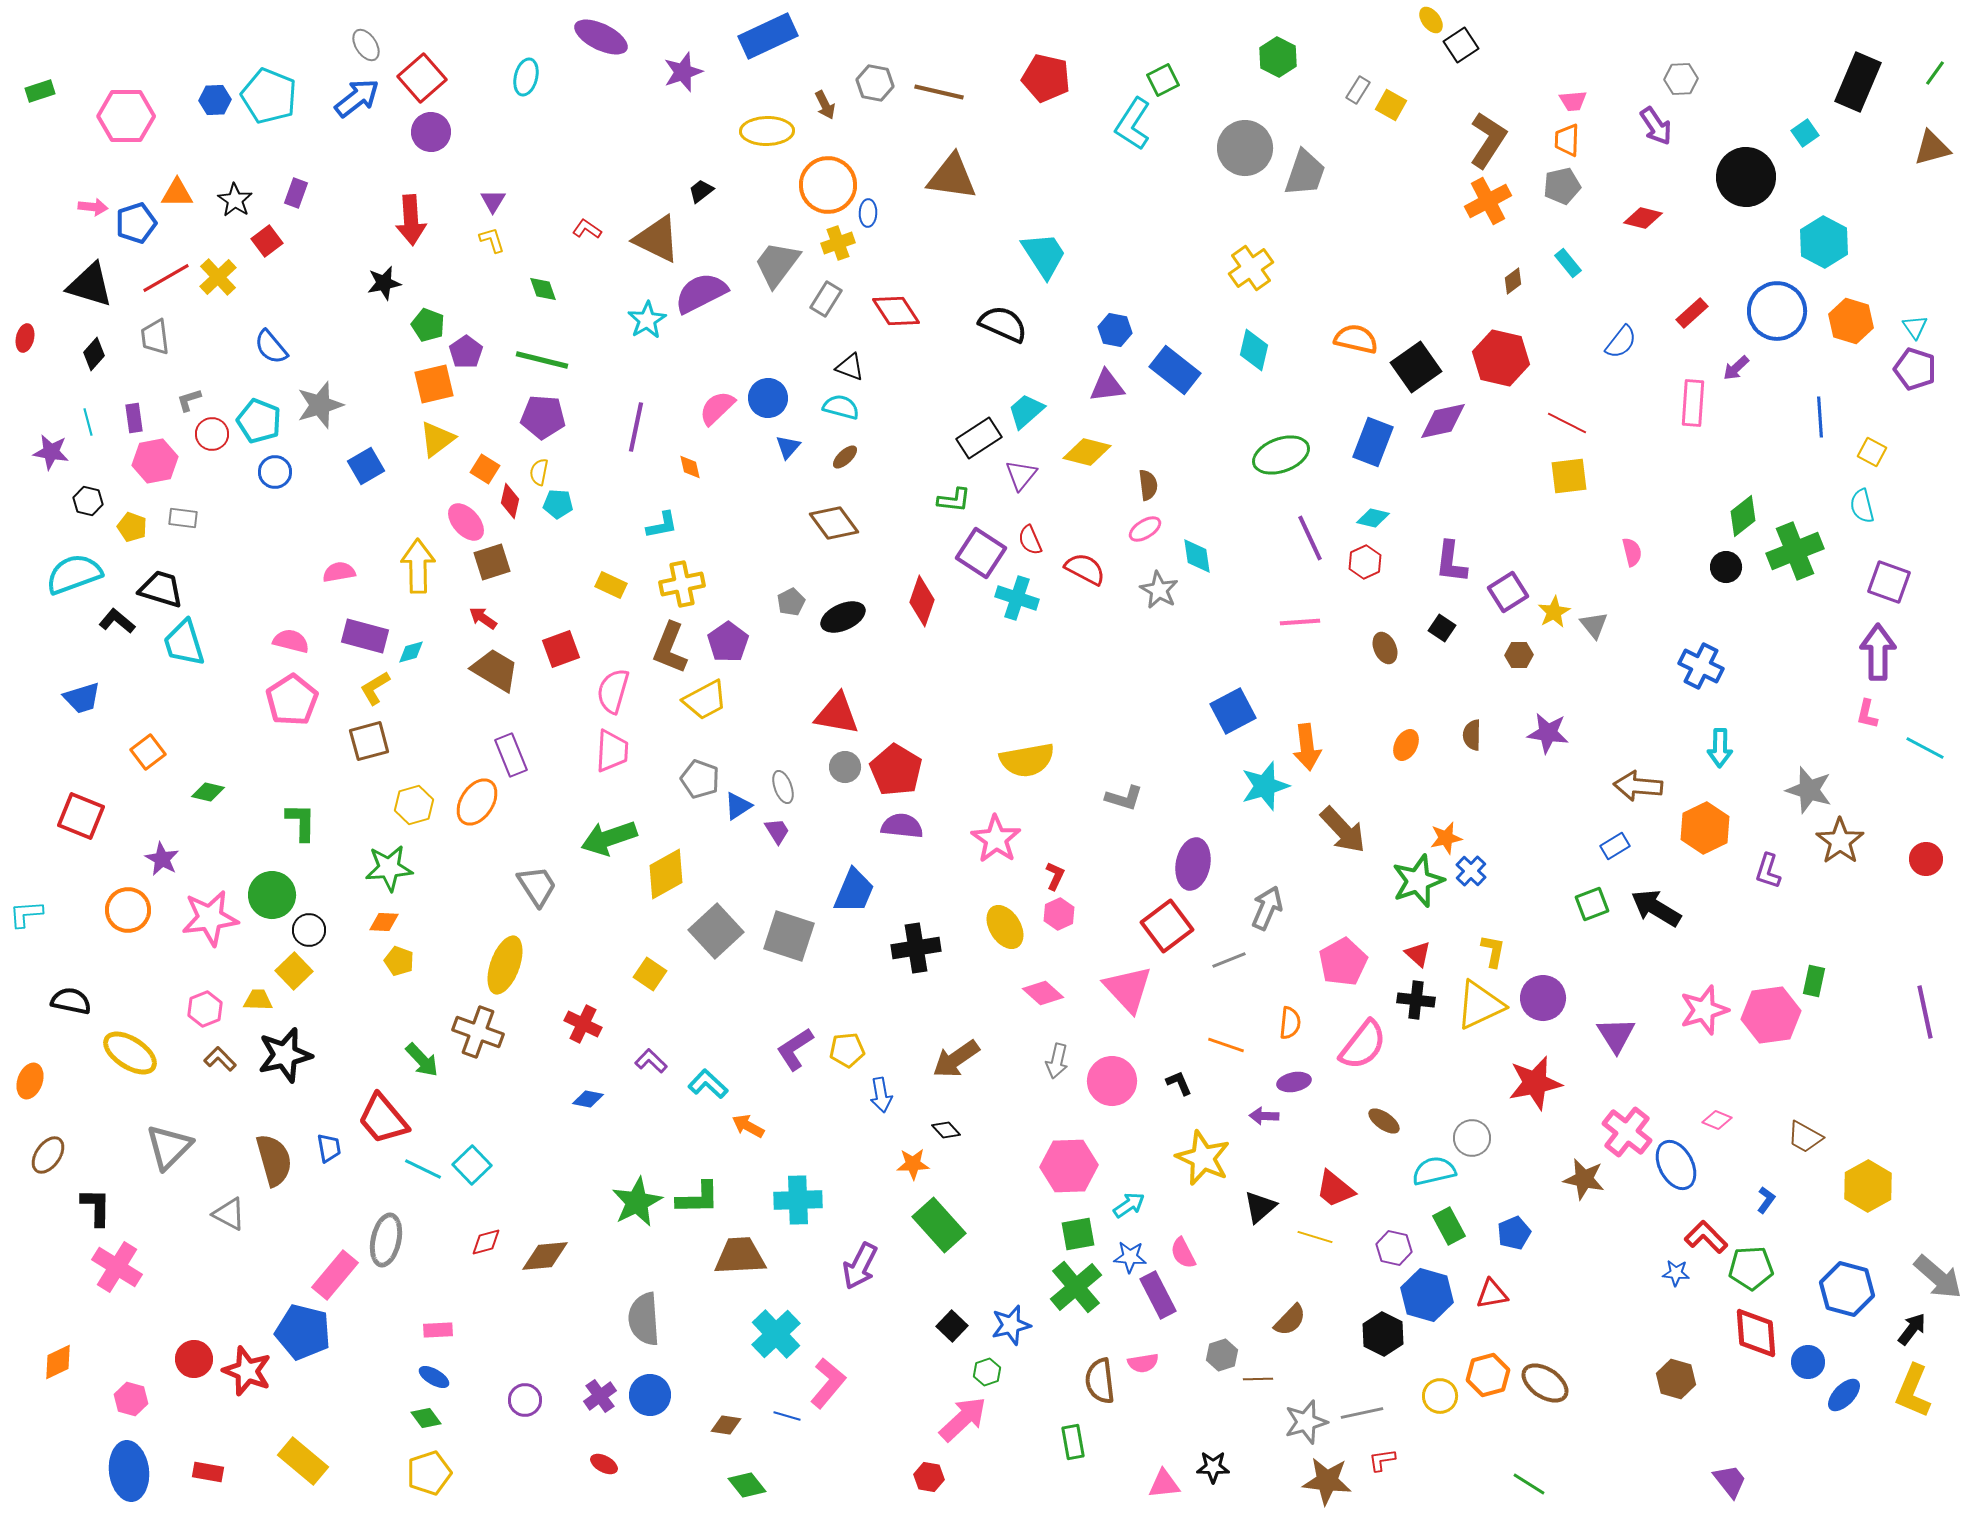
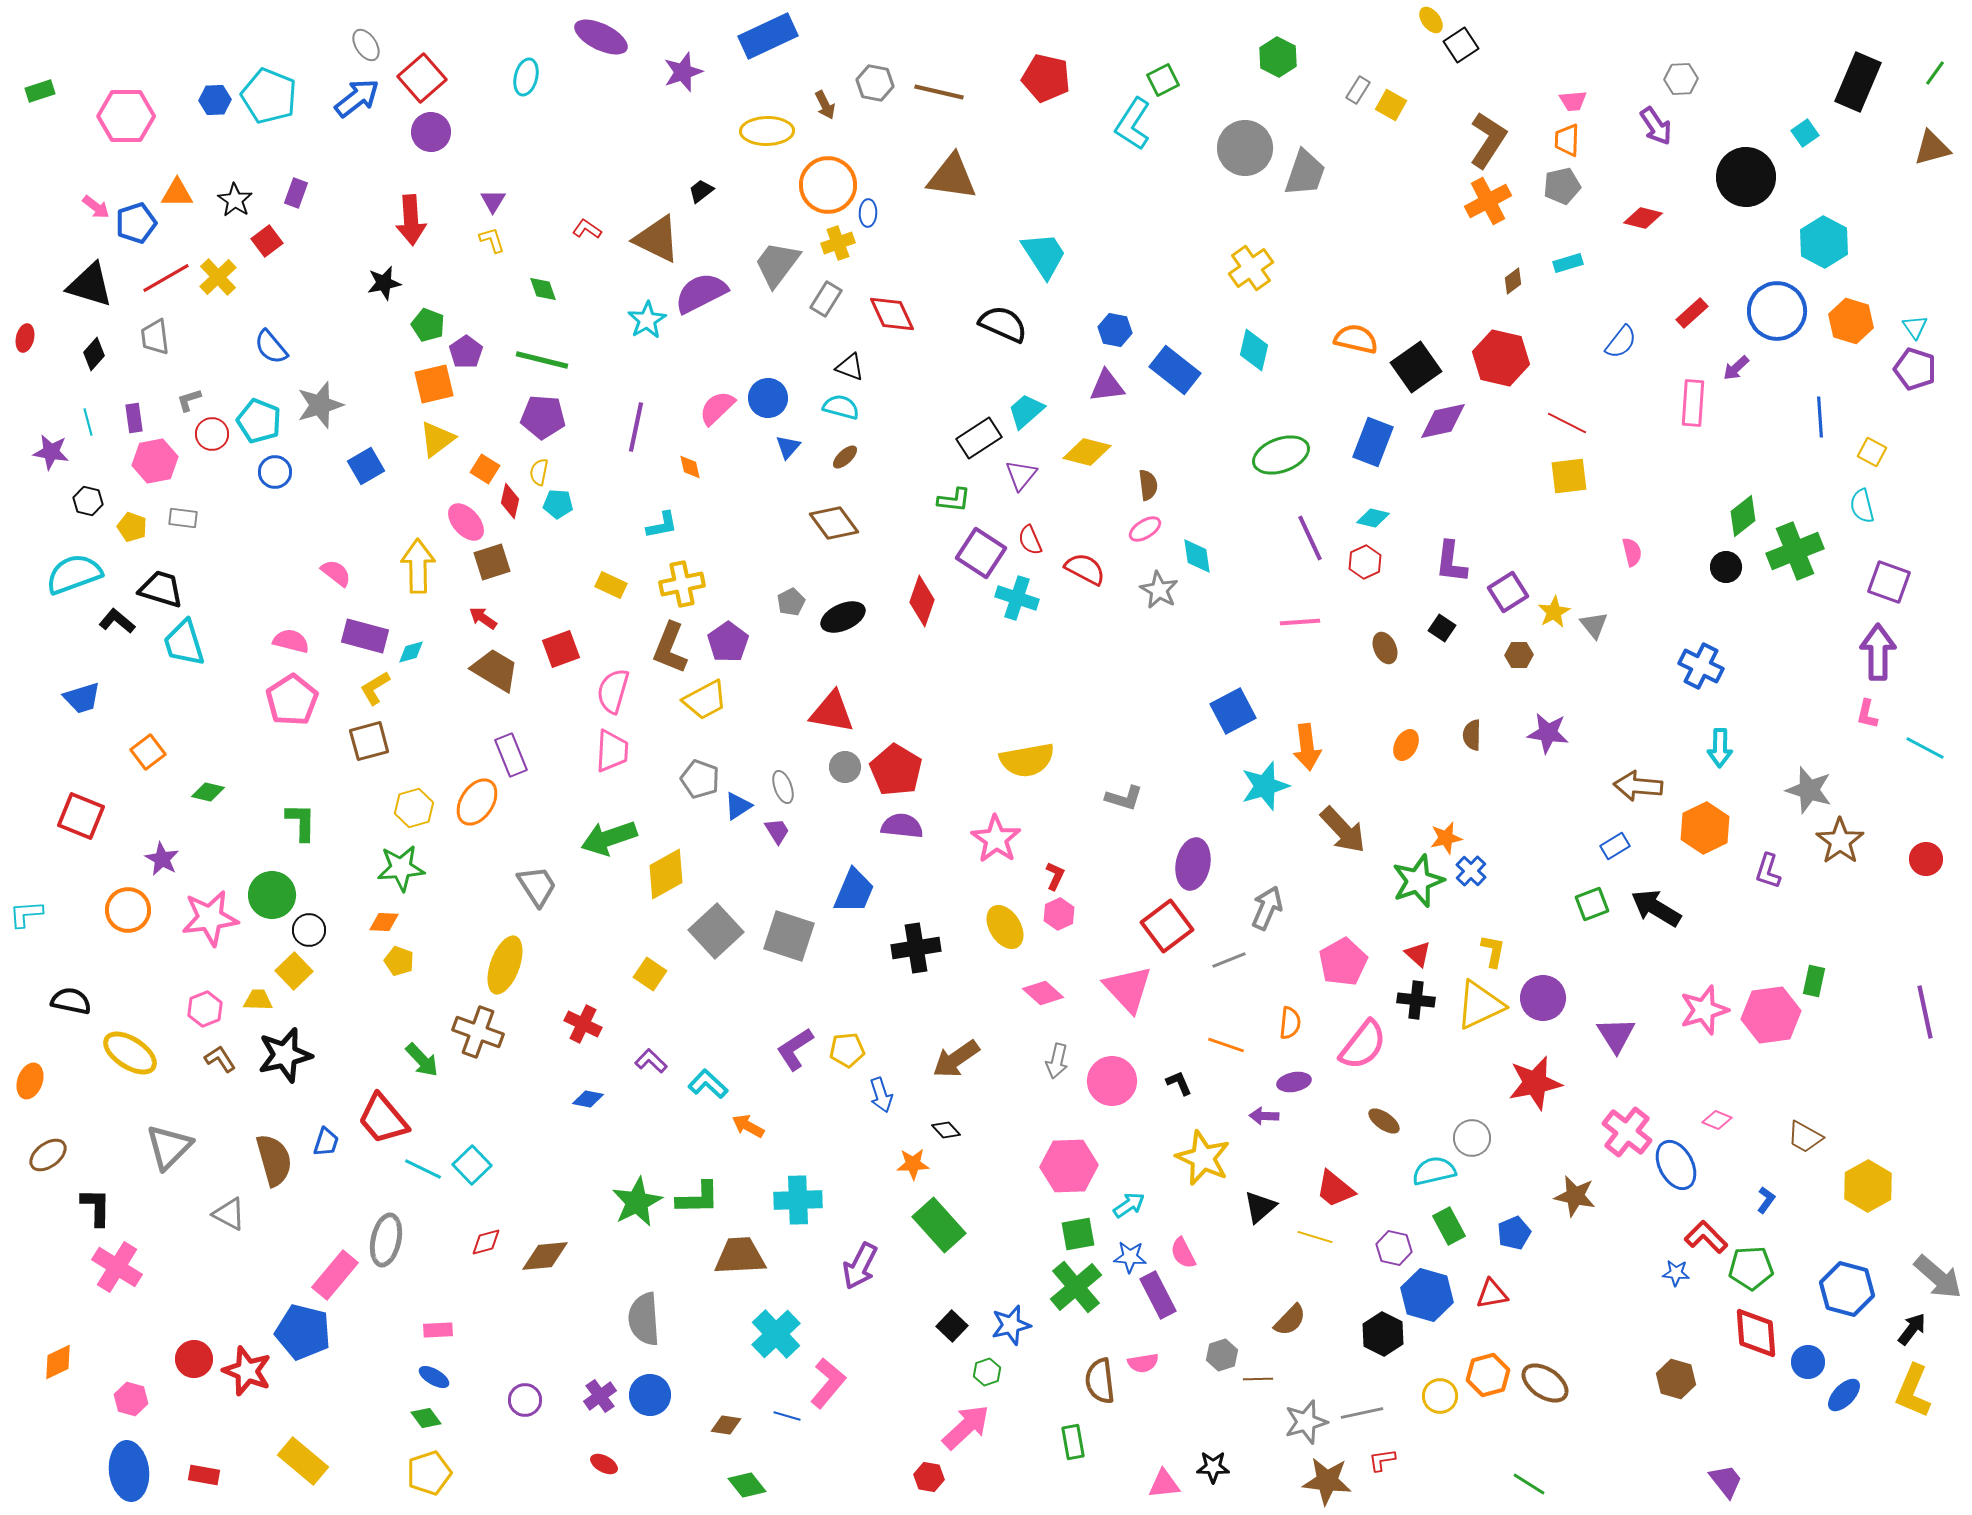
pink arrow at (93, 207): moved 3 px right; rotated 32 degrees clockwise
cyan rectangle at (1568, 263): rotated 68 degrees counterclockwise
red diamond at (896, 311): moved 4 px left, 3 px down; rotated 9 degrees clockwise
pink semicircle at (339, 572): moved 3 px left, 1 px down; rotated 48 degrees clockwise
red triangle at (837, 714): moved 5 px left, 2 px up
yellow hexagon at (414, 805): moved 3 px down
green star at (389, 868): moved 12 px right
brown L-shape at (220, 1059): rotated 12 degrees clockwise
blue arrow at (881, 1095): rotated 8 degrees counterclockwise
blue trapezoid at (329, 1148): moved 3 px left, 6 px up; rotated 28 degrees clockwise
brown ellipse at (48, 1155): rotated 18 degrees clockwise
brown star at (1584, 1179): moved 9 px left, 17 px down
pink arrow at (963, 1419): moved 3 px right, 8 px down
red rectangle at (208, 1472): moved 4 px left, 3 px down
purple trapezoid at (1730, 1481): moved 4 px left
